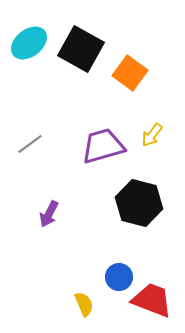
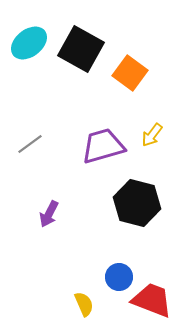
black hexagon: moved 2 px left
